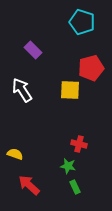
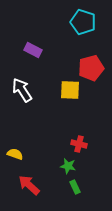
cyan pentagon: moved 1 px right
purple rectangle: rotated 18 degrees counterclockwise
